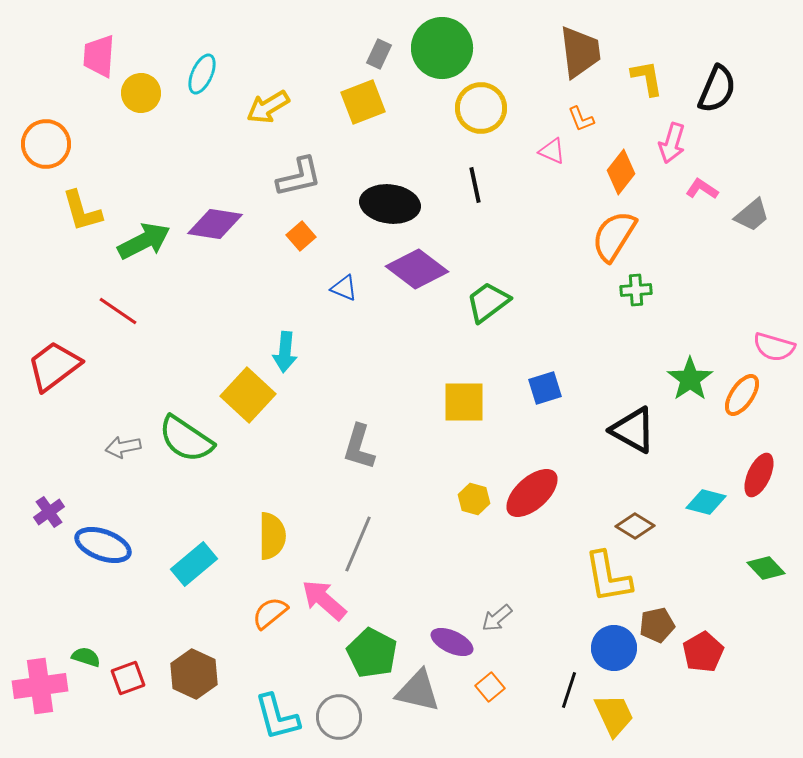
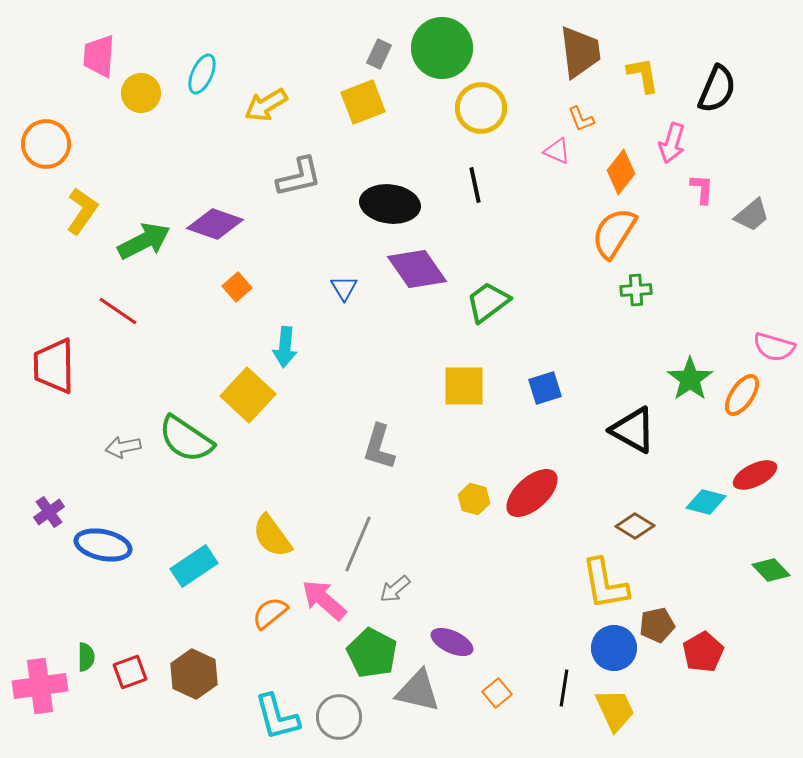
yellow L-shape at (647, 78): moved 4 px left, 3 px up
yellow arrow at (268, 107): moved 2 px left, 2 px up
pink triangle at (552, 151): moved 5 px right
pink L-shape at (702, 189): rotated 60 degrees clockwise
yellow L-shape at (82, 211): rotated 129 degrees counterclockwise
purple diamond at (215, 224): rotated 10 degrees clockwise
orange square at (301, 236): moved 64 px left, 51 px down
orange semicircle at (614, 236): moved 3 px up
purple diamond at (417, 269): rotated 18 degrees clockwise
blue triangle at (344, 288): rotated 36 degrees clockwise
cyan arrow at (285, 352): moved 5 px up
red trapezoid at (54, 366): rotated 54 degrees counterclockwise
yellow square at (464, 402): moved 16 px up
gray L-shape at (359, 447): moved 20 px right
red ellipse at (759, 475): moved 4 px left; rotated 39 degrees clockwise
yellow semicircle at (272, 536): rotated 144 degrees clockwise
blue ellipse at (103, 545): rotated 8 degrees counterclockwise
cyan rectangle at (194, 564): moved 2 px down; rotated 6 degrees clockwise
green diamond at (766, 568): moved 5 px right, 2 px down
yellow L-shape at (608, 577): moved 3 px left, 7 px down
gray arrow at (497, 618): moved 102 px left, 29 px up
green semicircle at (86, 657): rotated 72 degrees clockwise
red square at (128, 678): moved 2 px right, 6 px up
orange square at (490, 687): moved 7 px right, 6 px down
black line at (569, 690): moved 5 px left, 2 px up; rotated 9 degrees counterclockwise
yellow trapezoid at (614, 715): moved 1 px right, 5 px up
